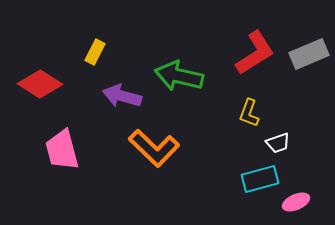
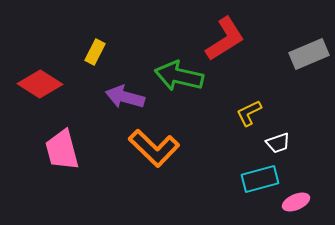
red L-shape: moved 30 px left, 14 px up
purple arrow: moved 3 px right, 1 px down
yellow L-shape: rotated 44 degrees clockwise
